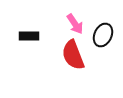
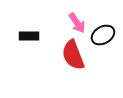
pink arrow: moved 2 px right, 1 px up
black ellipse: rotated 35 degrees clockwise
